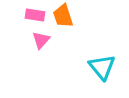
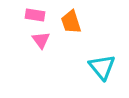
orange trapezoid: moved 8 px right, 6 px down
pink triangle: rotated 18 degrees counterclockwise
